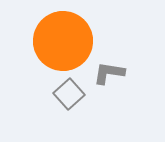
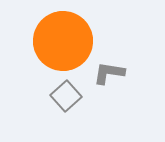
gray square: moved 3 px left, 2 px down
